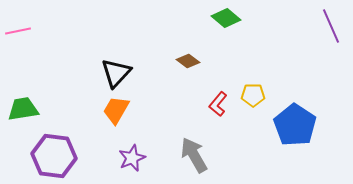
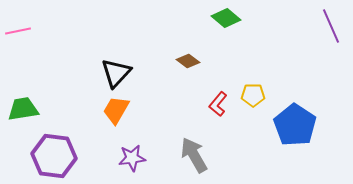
purple star: rotated 16 degrees clockwise
